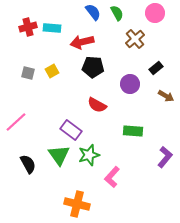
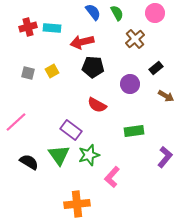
green rectangle: moved 1 px right; rotated 12 degrees counterclockwise
black semicircle: moved 1 px right, 2 px up; rotated 30 degrees counterclockwise
orange cross: rotated 20 degrees counterclockwise
